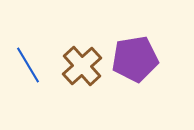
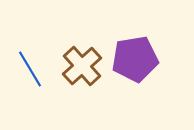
blue line: moved 2 px right, 4 px down
